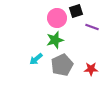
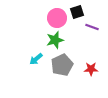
black square: moved 1 px right, 1 px down
